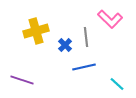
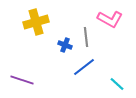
pink L-shape: rotated 15 degrees counterclockwise
yellow cross: moved 9 px up
blue cross: rotated 24 degrees counterclockwise
blue line: rotated 25 degrees counterclockwise
